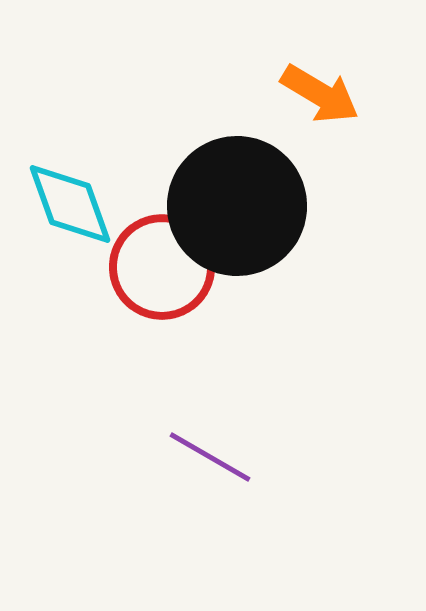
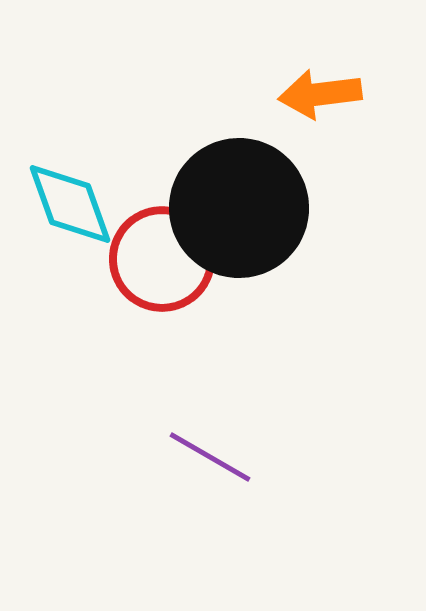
orange arrow: rotated 142 degrees clockwise
black circle: moved 2 px right, 2 px down
red circle: moved 8 px up
